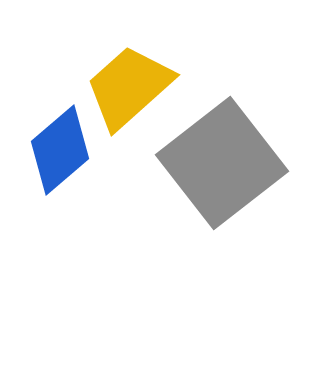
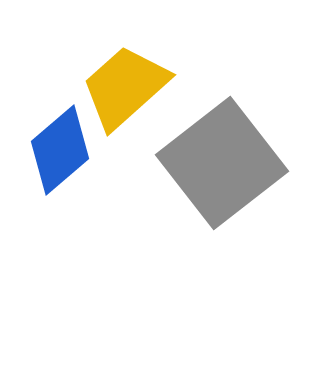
yellow trapezoid: moved 4 px left
